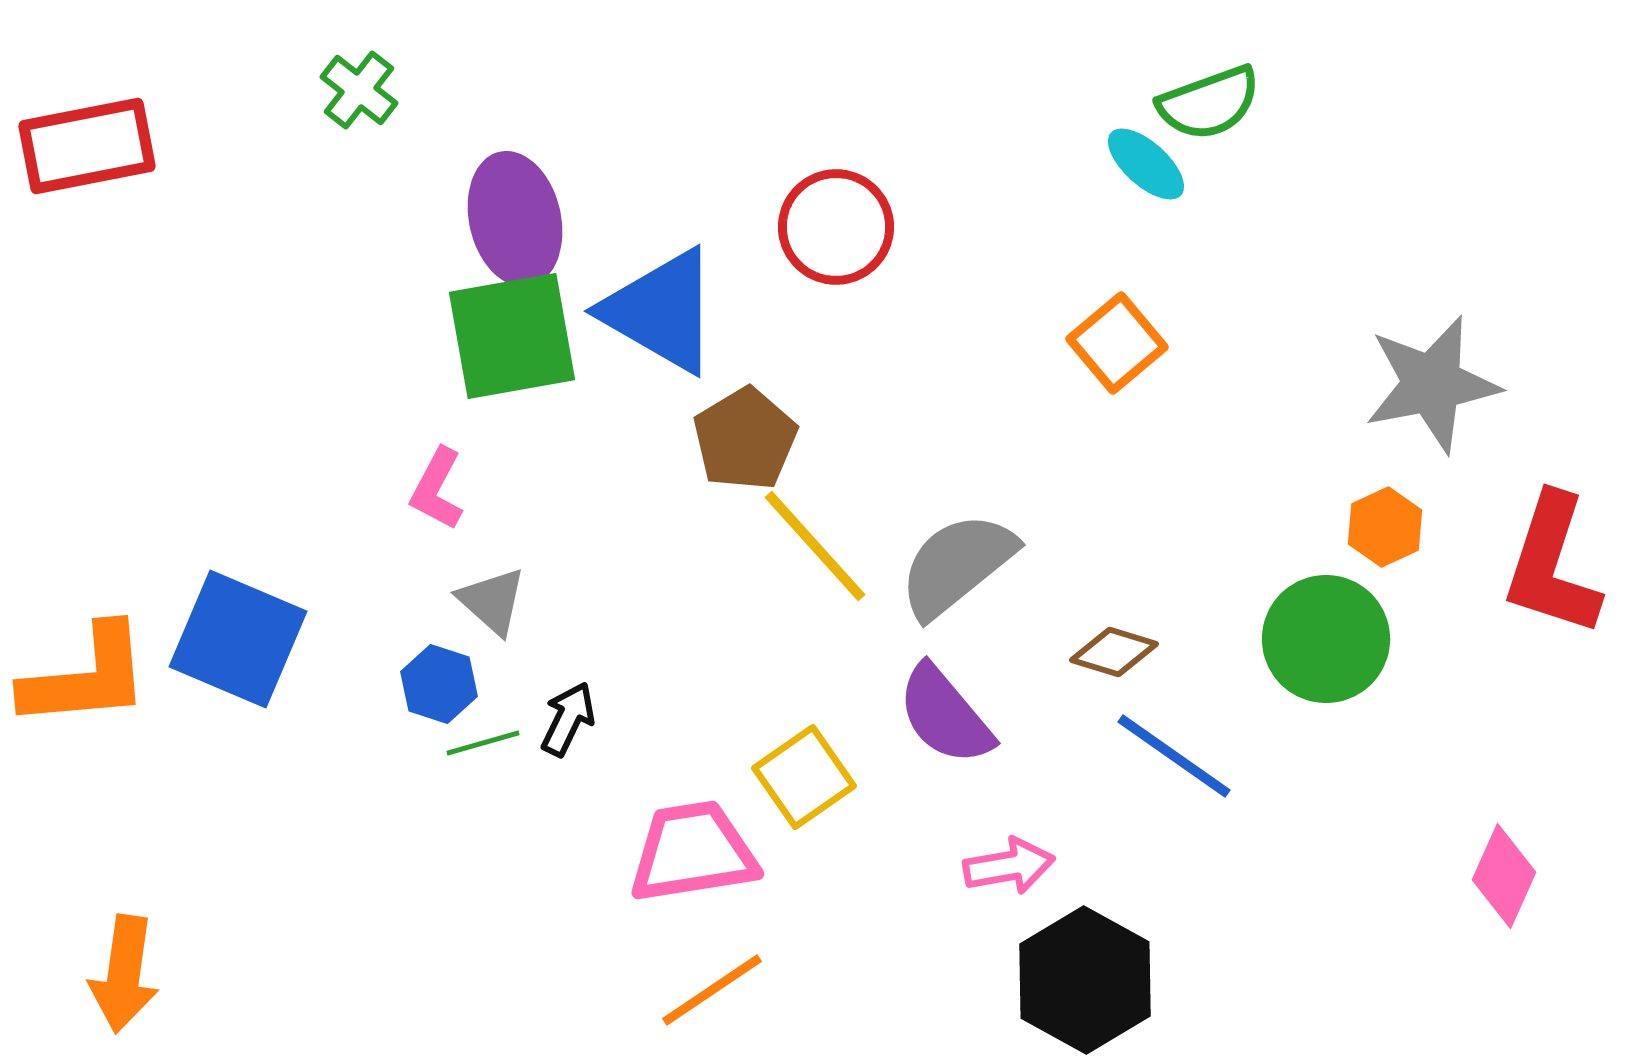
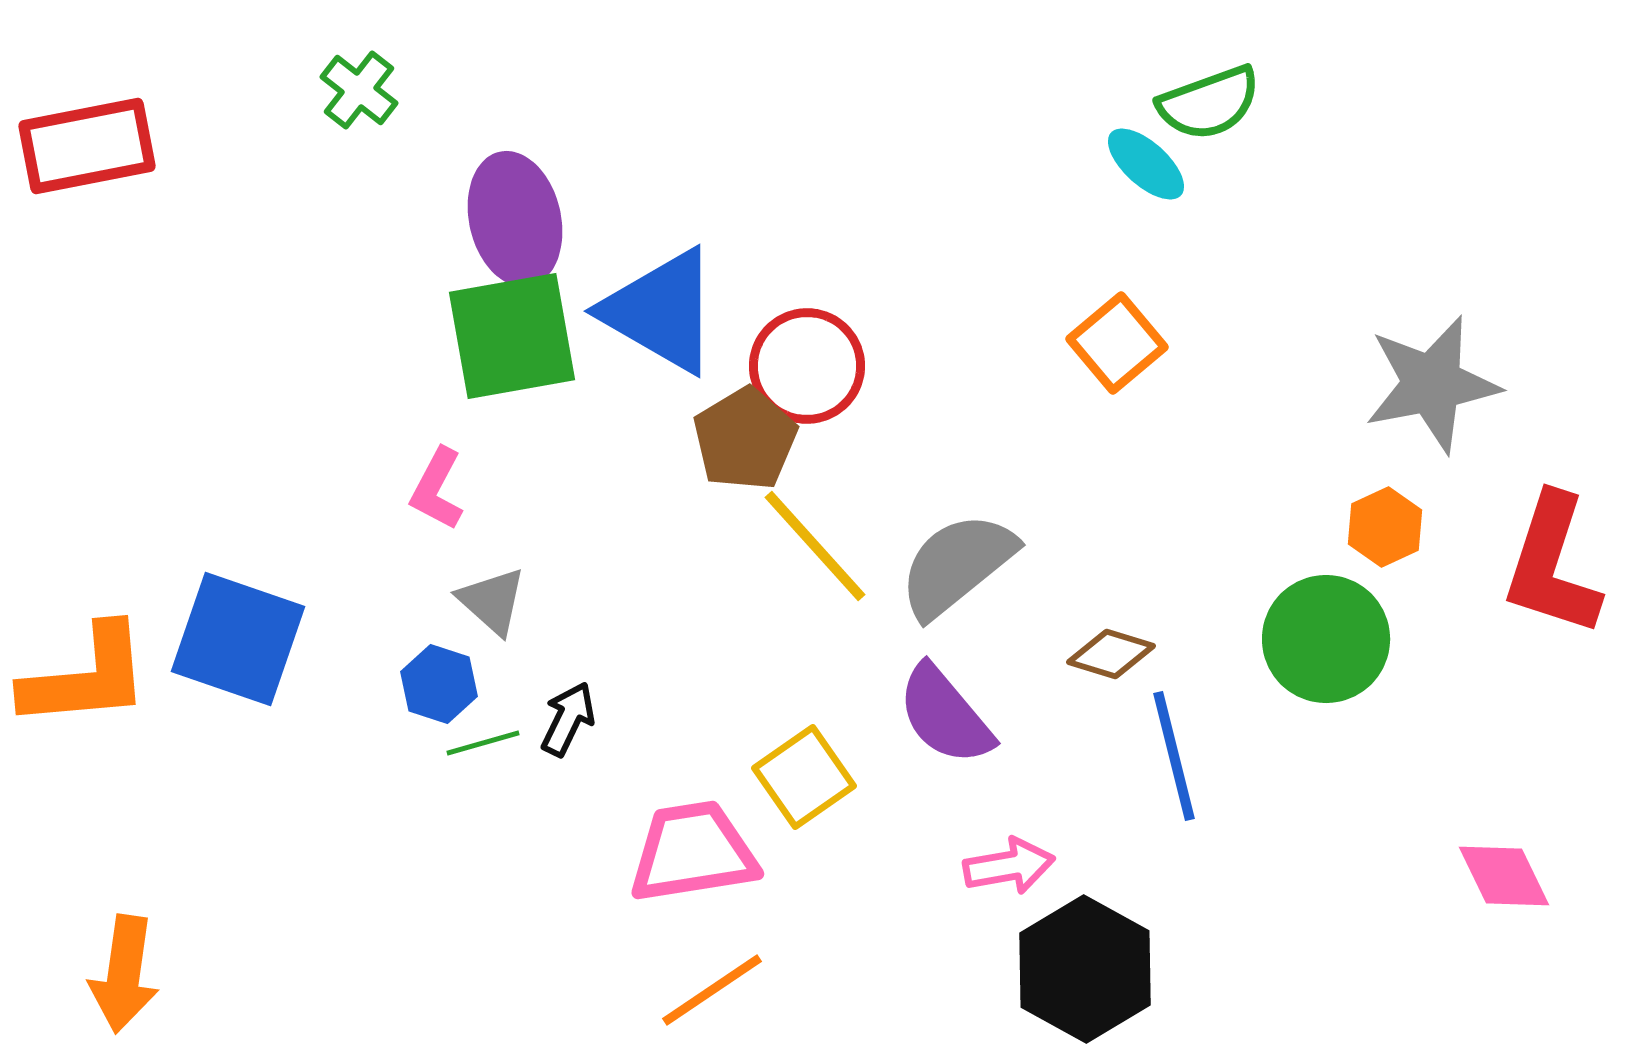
red circle: moved 29 px left, 139 px down
blue square: rotated 4 degrees counterclockwise
brown diamond: moved 3 px left, 2 px down
blue line: rotated 41 degrees clockwise
pink diamond: rotated 50 degrees counterclockwise
black hexagon: moved 11 px up
